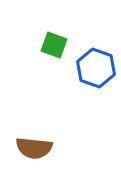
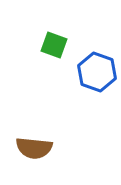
blue hexagon: moved 1 px right, 4 px down
